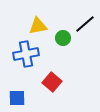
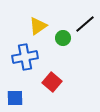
yellow triangle: rotated 24 degrees counterclockwise
blue cross: moved 1 px left, 3 px down
blue square: moved 2 px left
